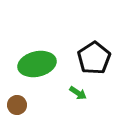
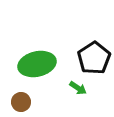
green arrow: moved 5 px up
brown circle: moved 4 px right, 3 px up
